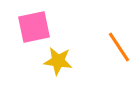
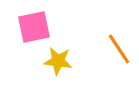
orange line: moved 2 px down
